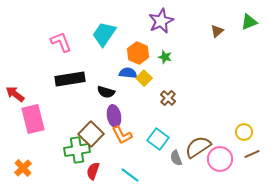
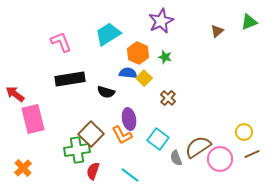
cyan trapezoid: moved 4 px right; rotated 24 degrees clockwise
purple ellipse: moved 15 px right, 3 px down
